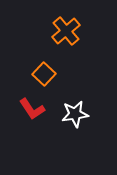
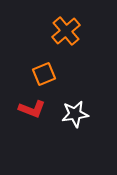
orange square: rotated 25 degrees clockwise
red L-shape: rotated 36 degrees counterclockwise
